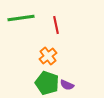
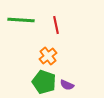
green line: moved 2 px down; rotated 12 degrees clockwise
green pentagon: moved 3 px left, 1 px up
